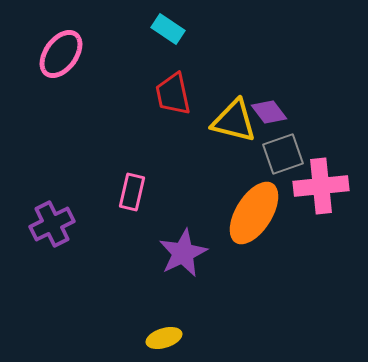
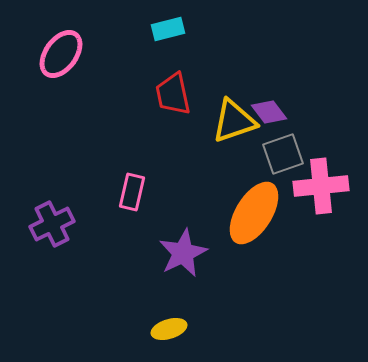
cyan rectangle: rotated 48 degrees counterclockwise
yellow triangle: rotated 33 degrees counterclockwise
yellow ellipse: moved 5 px right, 9 px up
